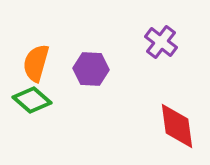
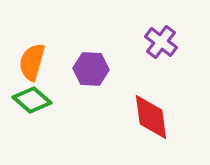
orange semicircle: moved 4 px left, 1 px up
red diamond: moved 26 px left, 9 px up
